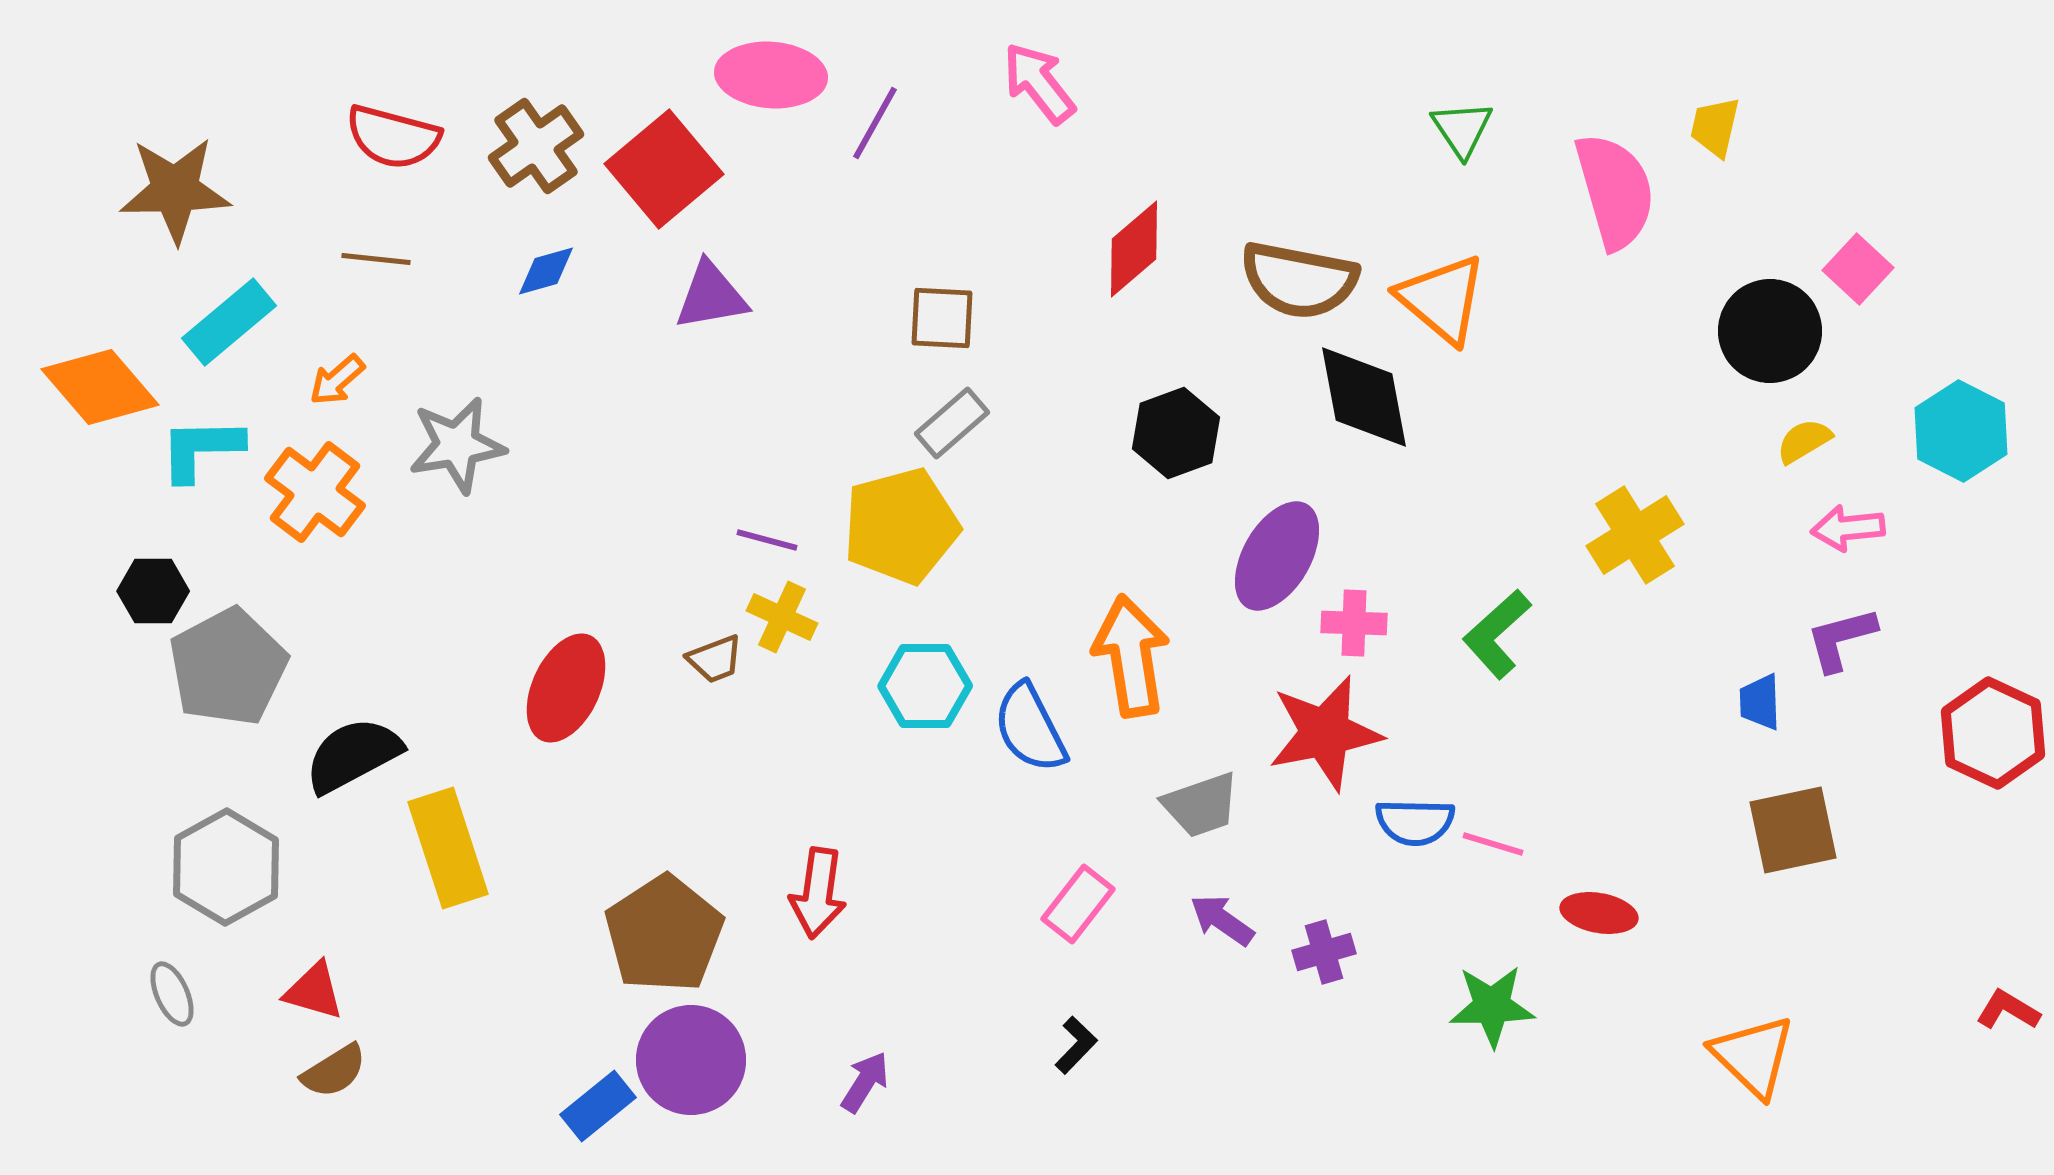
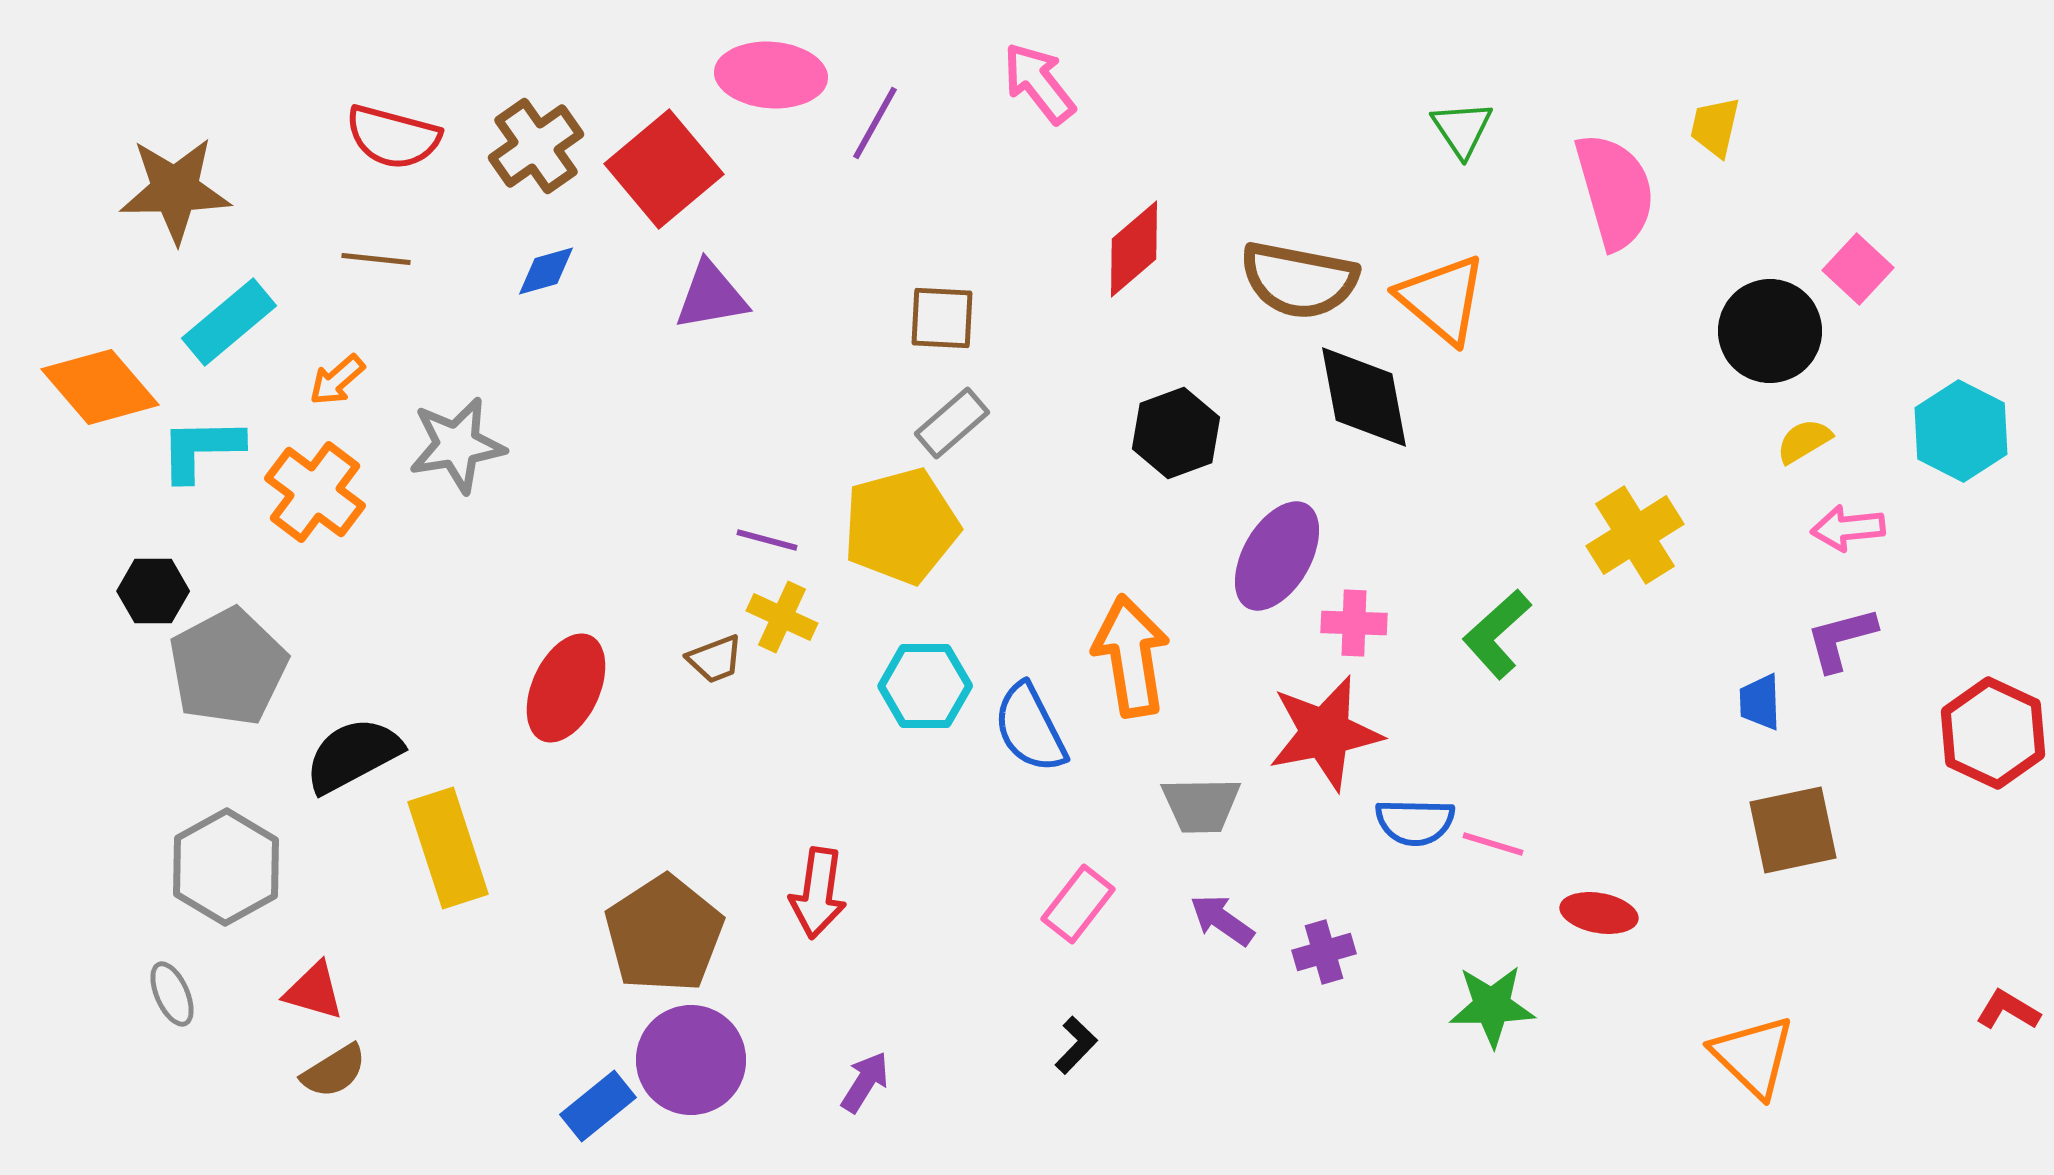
gray trapezoid at (1201, 805): rotated 18 degrees clockwise
